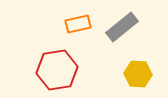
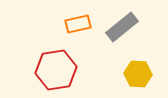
red hexagon: moved 1 px left
